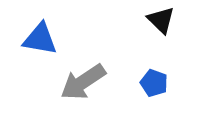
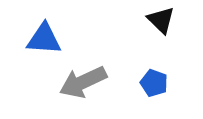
blue triangle: moved 4 px right; rotated 6 degrees counterclockwise
gray arrow: rotated 9 degrees clockwise
